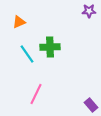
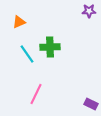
purple rectangle: moved 1 px up; rotated 24 degrees counterclockwise
